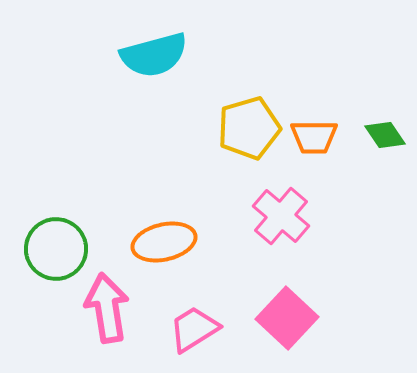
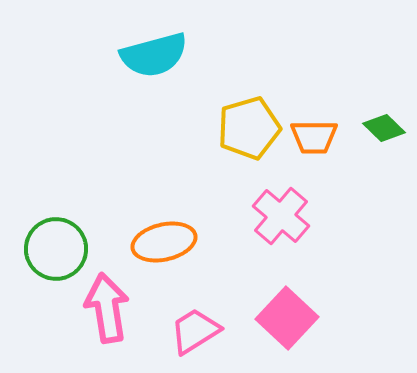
green diamond: moved 1 px left, 7 px up; rotated 12 degrees counterclockwise
pink trapezoid: moved 1 px right, 2 px down
